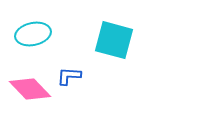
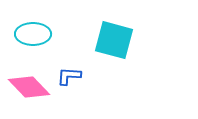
cyan ellipse: rotated 12 degrees clockwise
pink diamond: moved 1 px left, 2 px up
